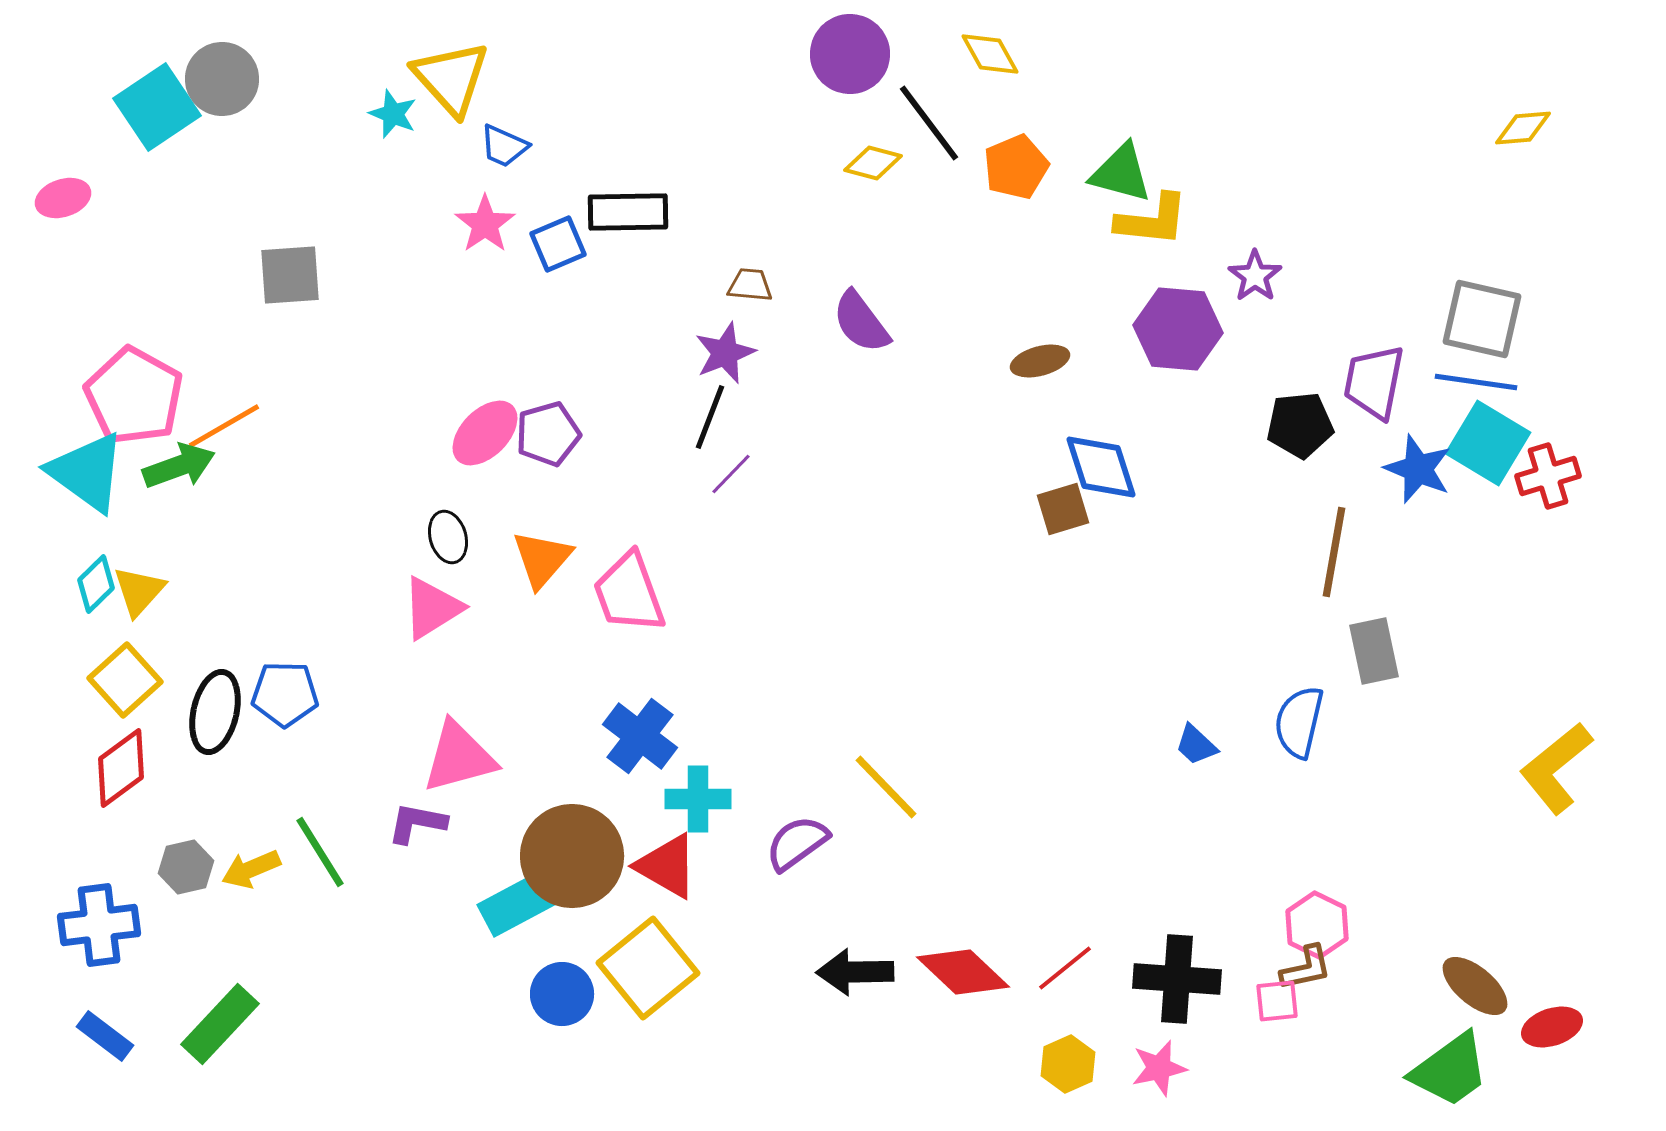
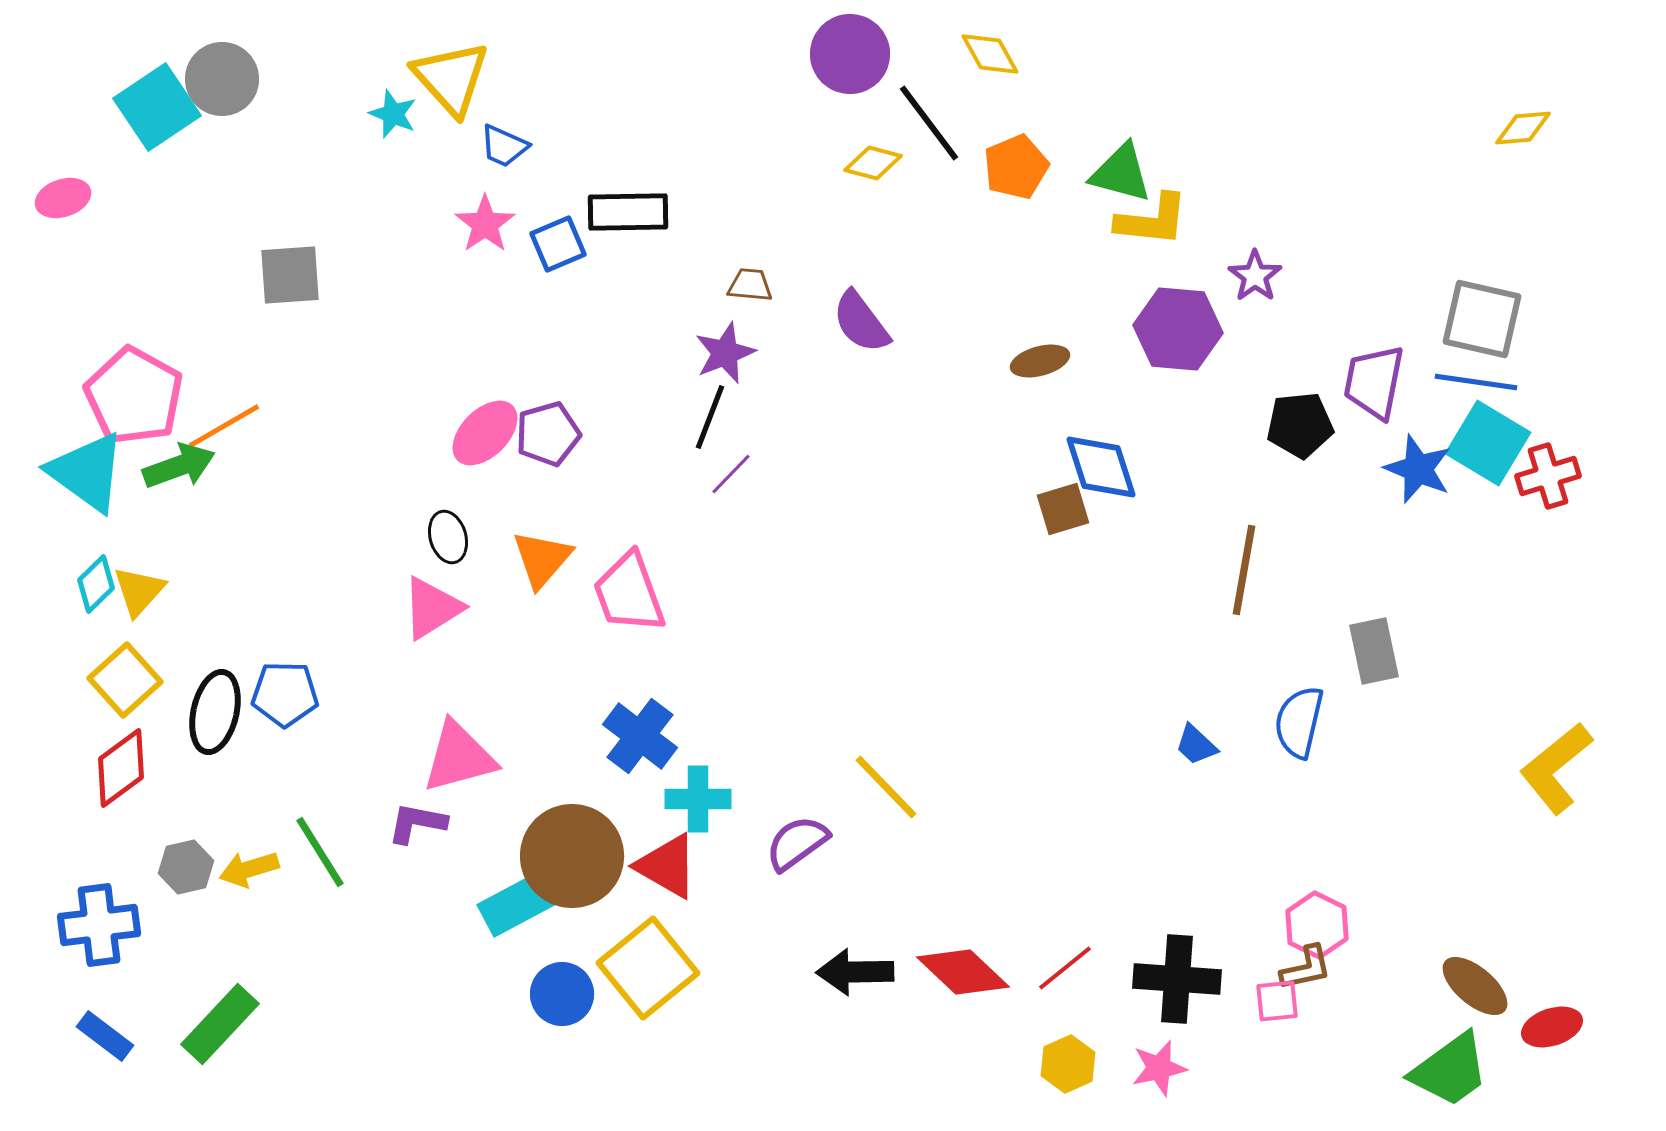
brown line at (1334, 552): moved 90 px left, 18 px down
yellow arrow at (251, 869): moved 2 px left; rotated 6 degrees clockwise
